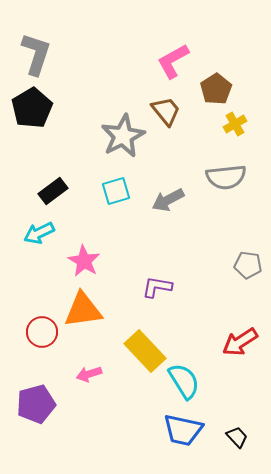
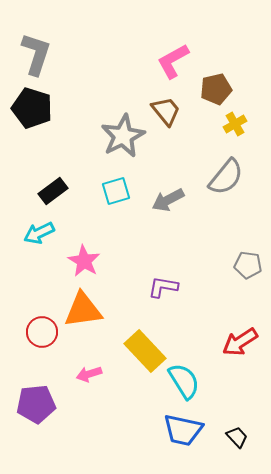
brown pentagon: rotated 20 degrees clockwise
black pentagon: rotated 24 degrees counterclockwise
gray semicircle: rotated 45 degrees counterclockwise
purple L-shape: moved 6 px right
purple pentagon: rotated 9 degrees clockwise
